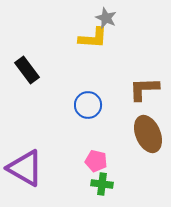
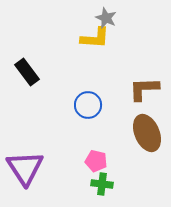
yellow L-shape: moved 2 px right
black rectangle: moved 2 px down
brown ellipse: moved 1 px left, 1 px up
purple triangle: rotated 27 degrees clockwise
